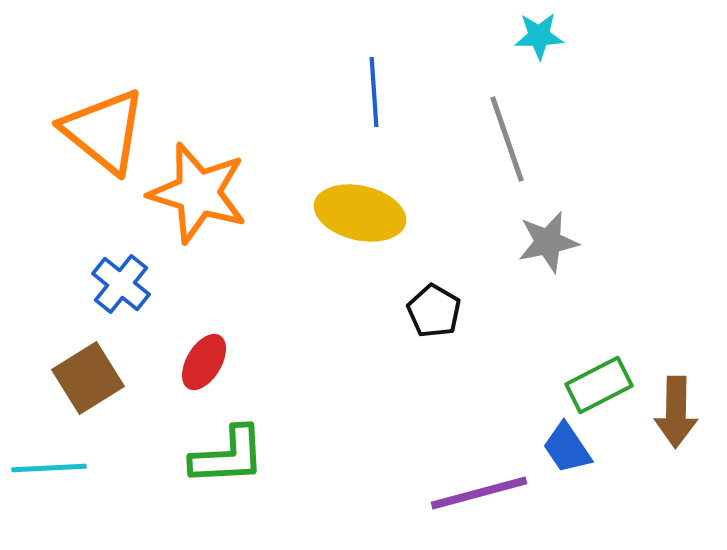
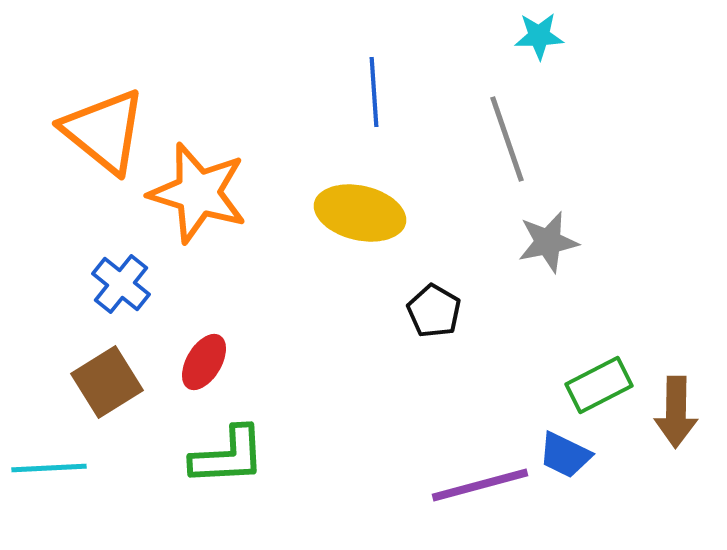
brown square: moved 19 px right, 4 px down
blue trapezoid: moved 2 px left, 7 px down; rotated 30 degrees counterclockwise
purple line: moved 1 px right, 8 px up
